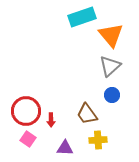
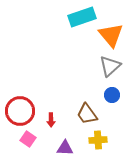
red circle: moved 6 px left
